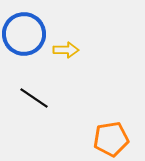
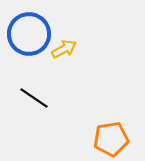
blue circle: moved 5 px right
yellow arrow: moved 2 px left, 1 px up; rotated 30 degrees counterclockwise
